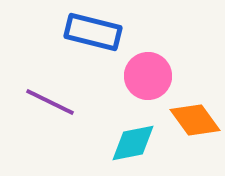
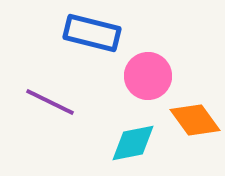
blue rectangle: moved 1 px left, 1 px down
